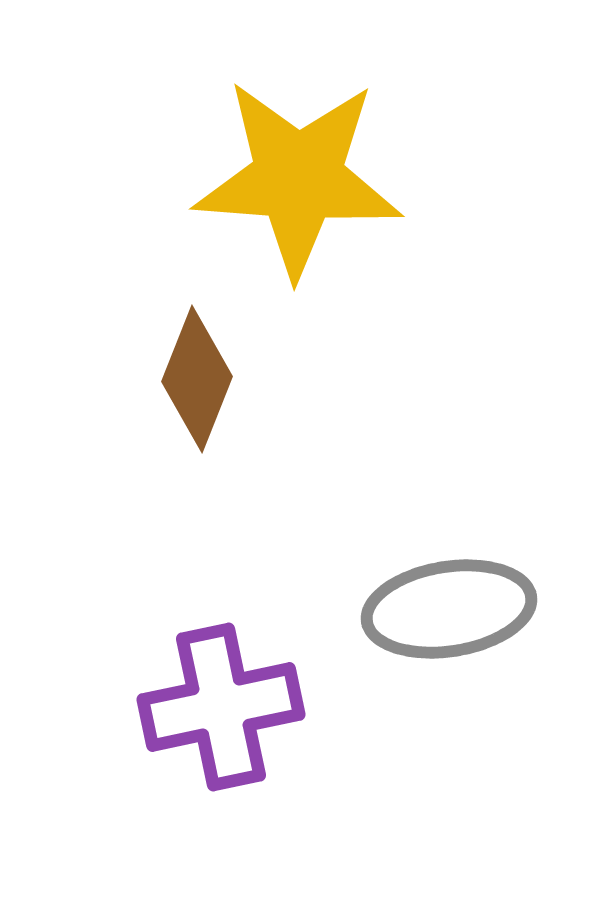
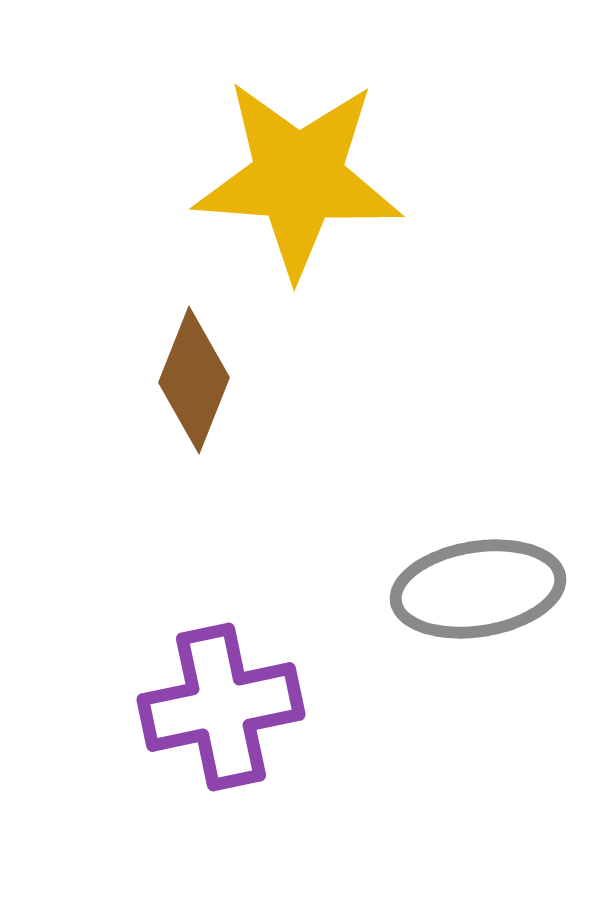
brown diamond: moved 3 px left, 1 px down
gray ellipse: moved 29 px right, 20 px up
